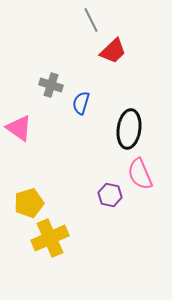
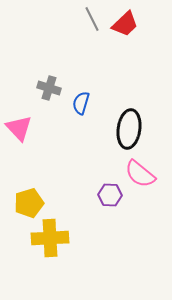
gray line: moved 1 px right, 1 px up
red trapezoid: moved 12 px right, 27 px up
gray cross: moved 2 px left, 3 px down
pink triangle: rotated 12 degrees clockwise
pink semicircle: rotated 28 degrees counterclockwise
purple hexagon: rotated 10 degrees counterclockwise
yellow cross: rotated 21 degrees clockwise
